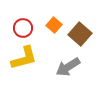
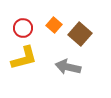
gray arrow: rotated 45 degrees clockwise
